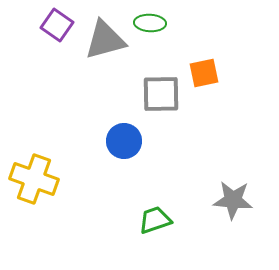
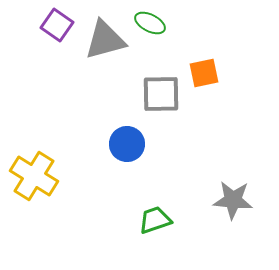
green ellipse: rotated 24 degrees clockwise
blue circle: moved 3 px right, 3 px down
yellow cross: moved 3 px up; rotated 12 degrees clockwise
